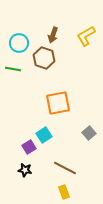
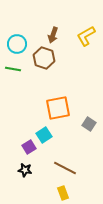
cyan circle: moved 2 px left, 1 px down
orange square: moved 5 px down
gray square: moved 9 px up; rotated 16 degrees counterclockwise
yellow rectangle: moved 1 px left, 1 px down
